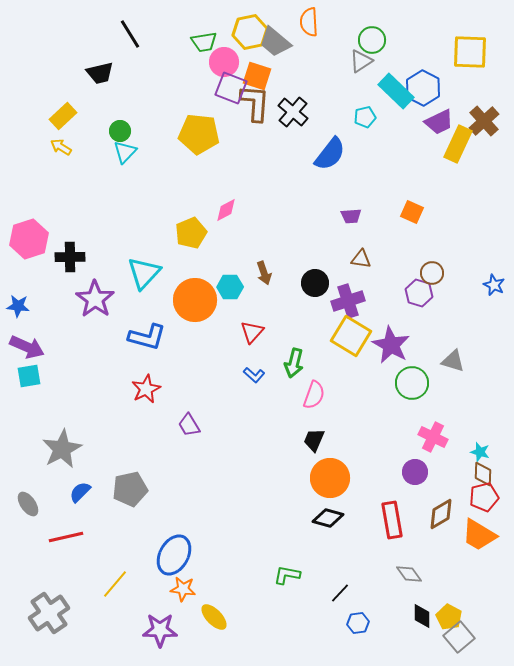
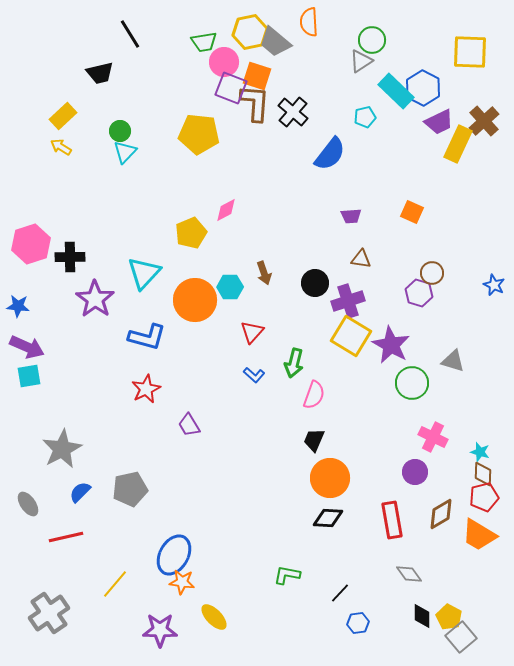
pink hexagon at (29, 239): moved 2 px right, 5 px down
black diamond at (328, 518): rotated 12 degrees counterclockwise
orange star at (183, 589): moved 1 px left, 7 px up
gray square at (459, 637): moved 2 px right
